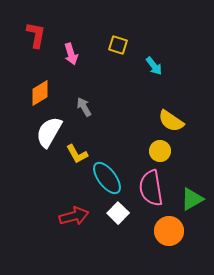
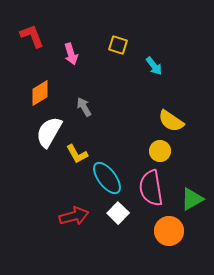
red L-shape: moved 4 px left, 1 px down; rotated 32 degrees counterclockwise
